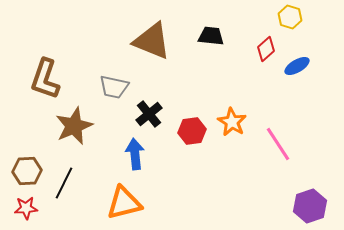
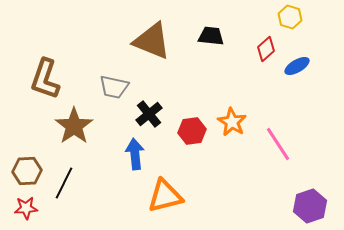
brown star: rotated 12 degrees counterclockwise
orange triangle: moved 41 px right, 7 px up
